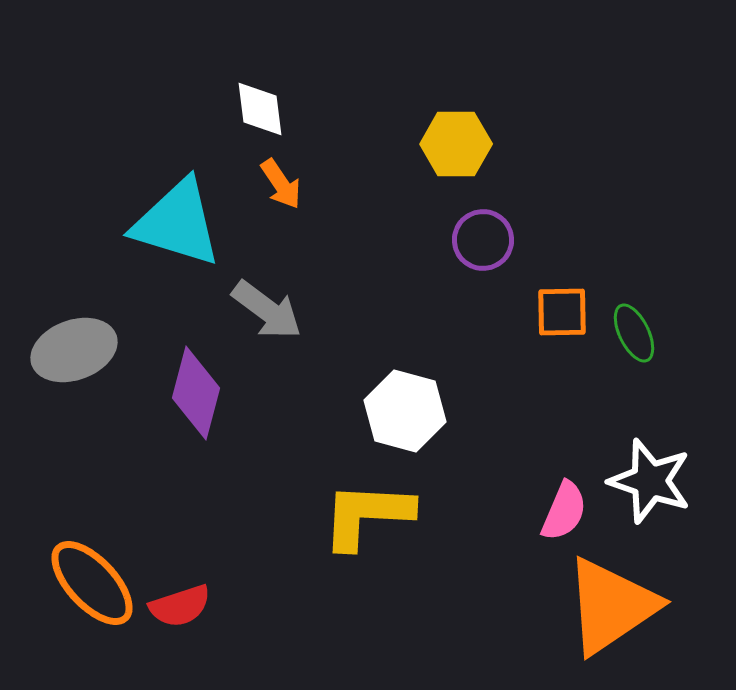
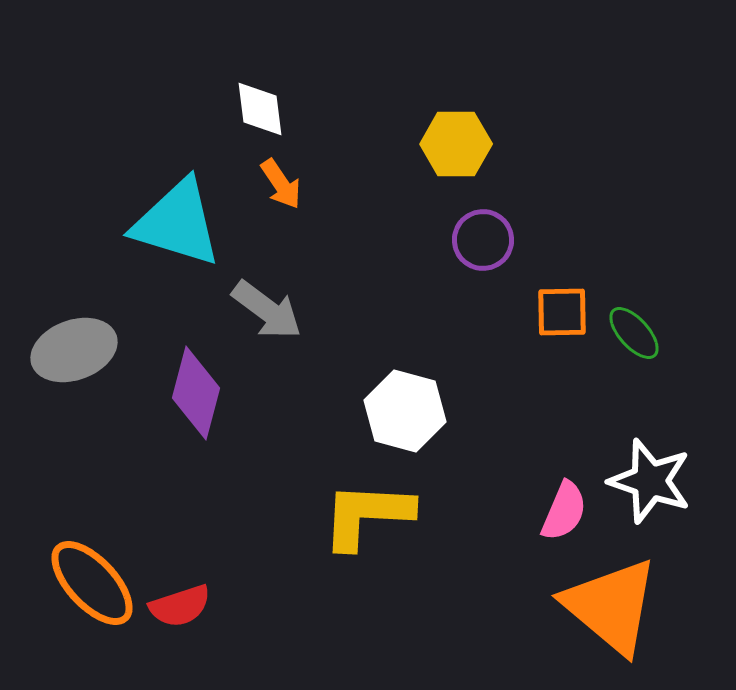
green ellipse: rotated 16 degrees counterclockwise
orange triangle: rotated 46 degrees counterclockwise
